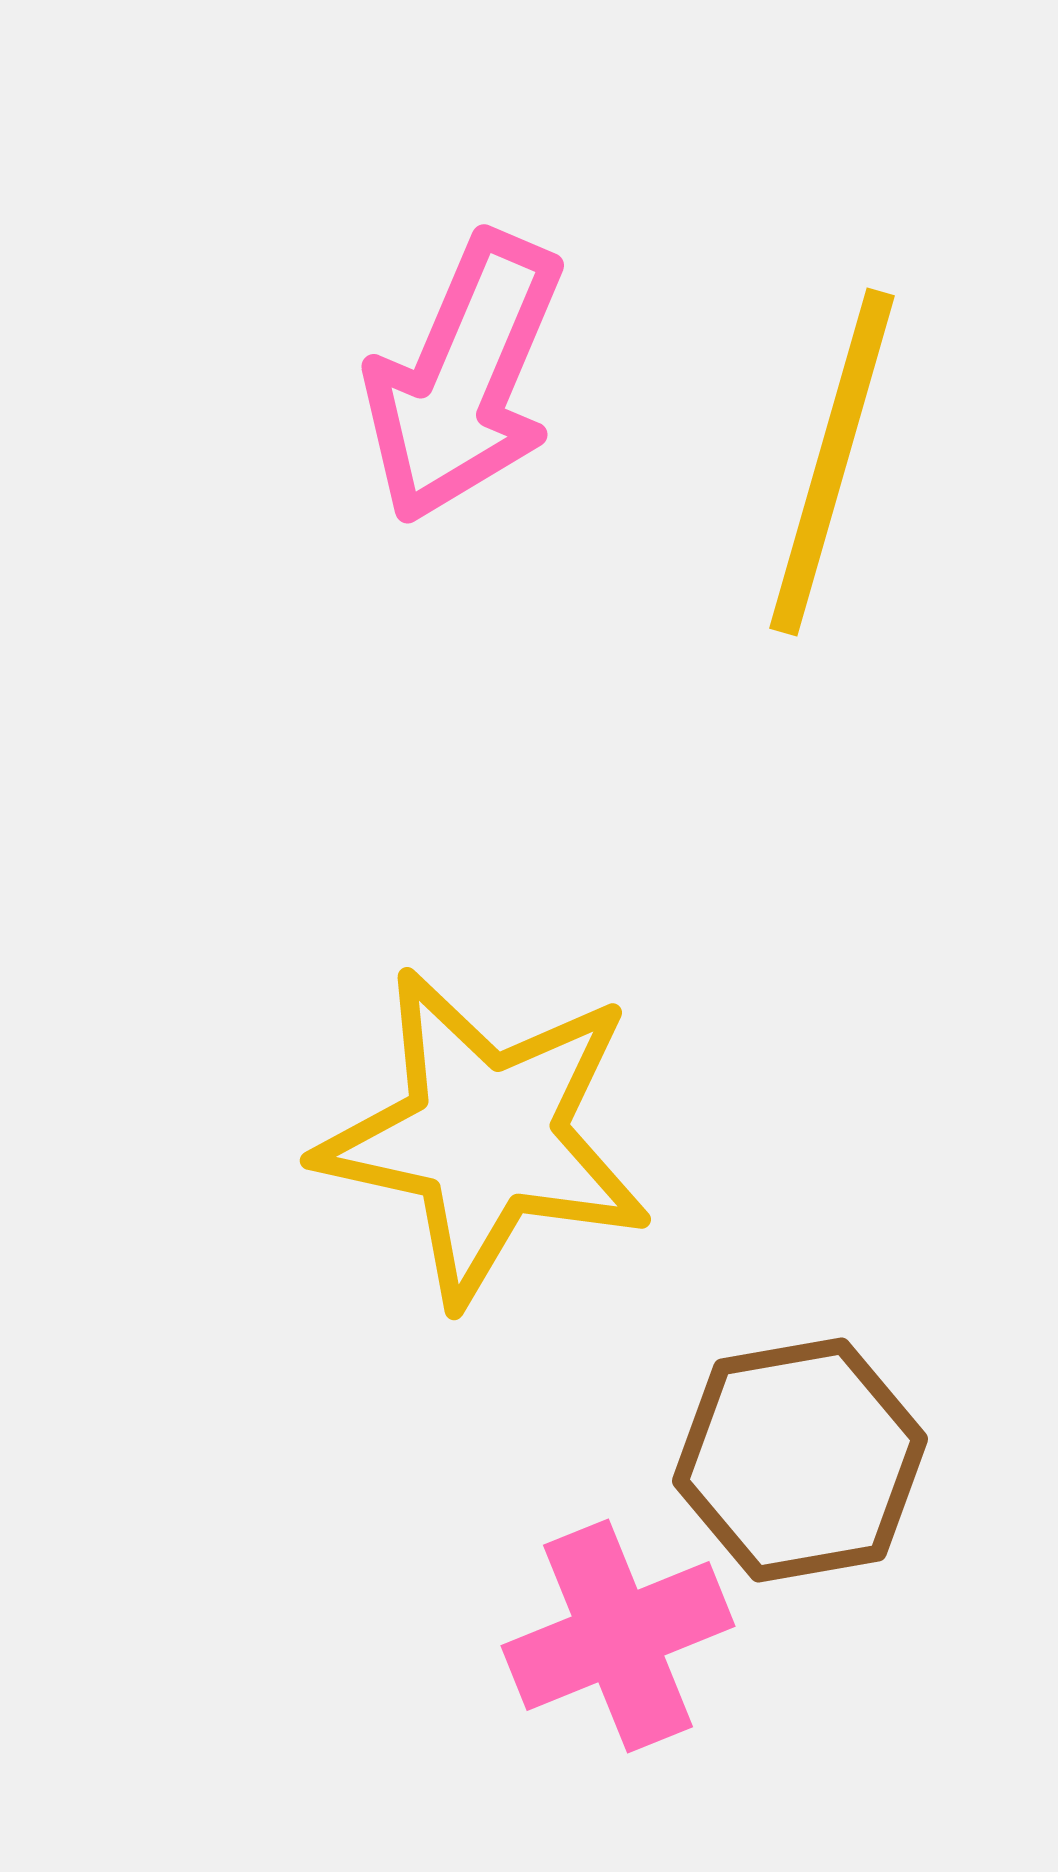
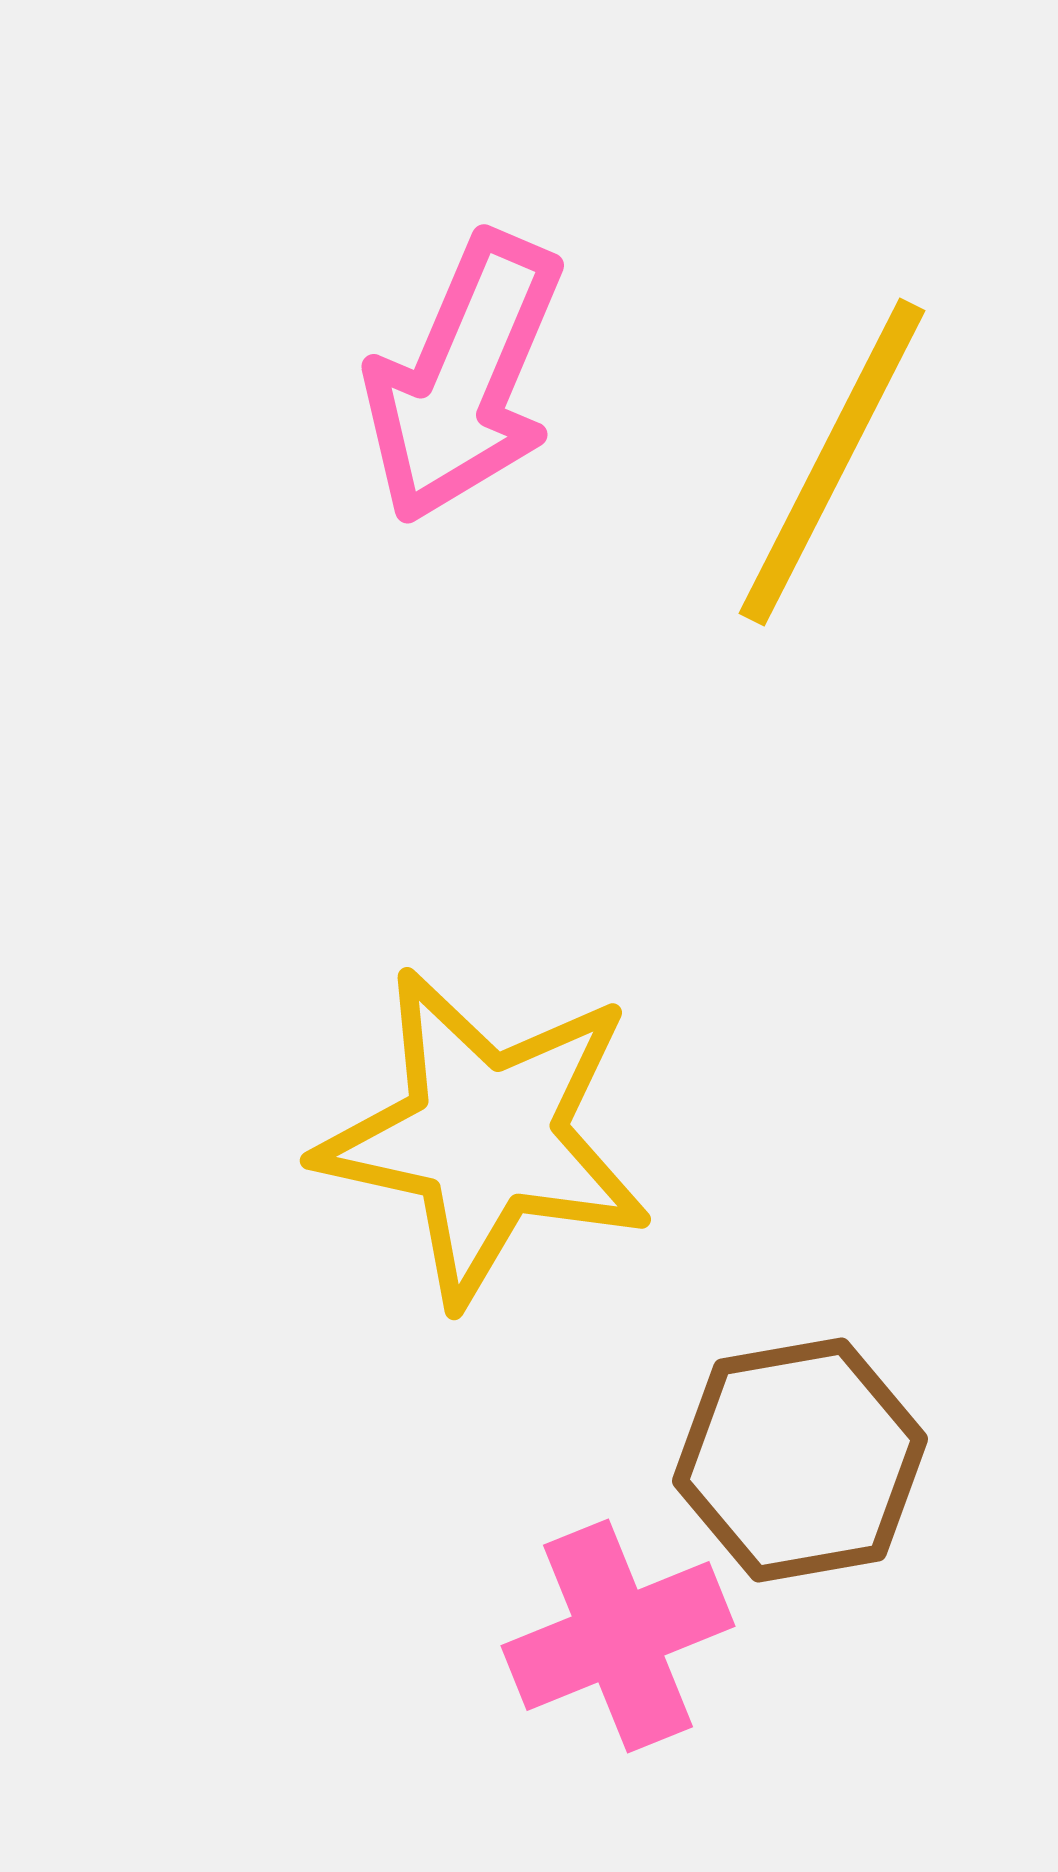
yellow line: rotated 11 degrees clockwise
